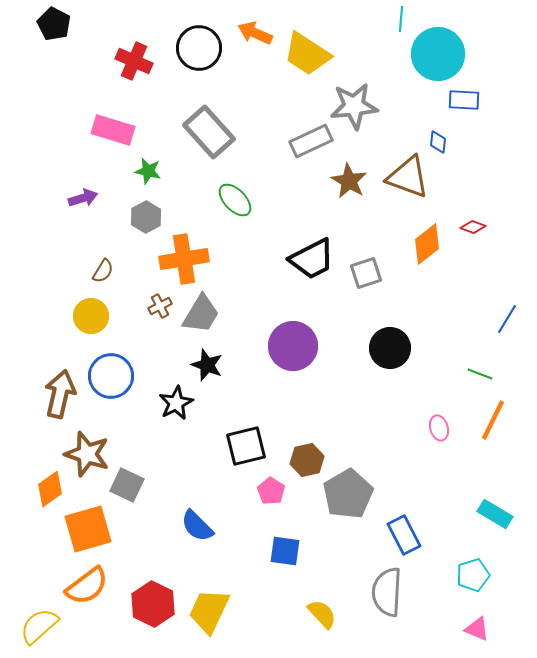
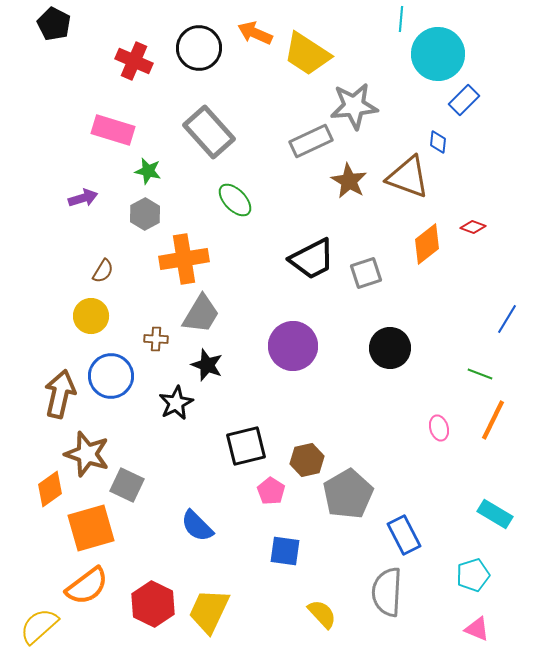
blue rectangle at (464, 100): rotated 48 degrees counterclockwise
gray hexagon at (146, 217): moved 1 px left, 3 px up
brown cross at (160, 306): moved 4 px left, 33 px down; rotated 30 degrees clockwise
orange square at (88, 529): moved 3 px right, 1 px up
